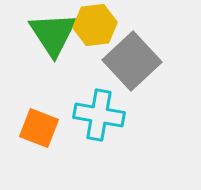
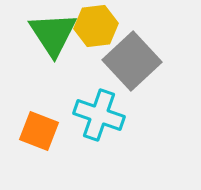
yellow hexagon: moved 1 px right, 1 px down
cyan cross: rotated 9 degrees clockwise
orange square: moved 3 px down
